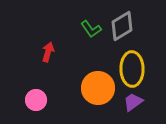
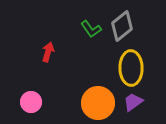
gray diamond: rotated 8 degrees counterclockwise
yellow ellipse: moved 1 px left, 1 px up
orange circle: moved 15 px down
pink circle: moved 5 px left, 2 px down
